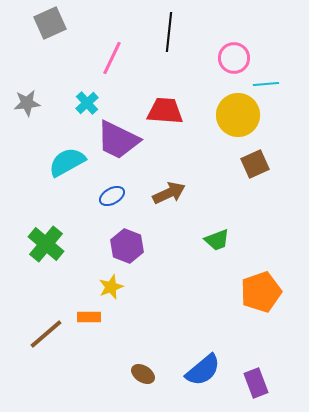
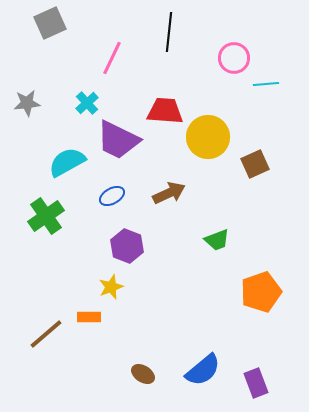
yellow circle: moved 30 px left, 22 px down
green cross: moved 28 px up; rotated 15 degrees clockwise
